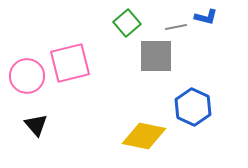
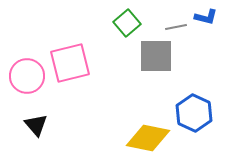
blue hexagon: moved 1 px right, 6 px down
yellow diamond: moved 4 px right, 2 px down
